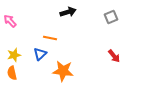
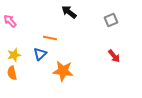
black arrow: moved 1 px right; rotated 126 degrees counterclockwise
gray square: moved 3 px down
